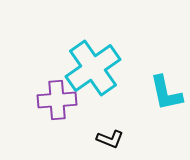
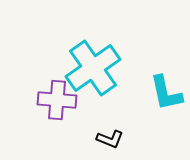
purple cross: rotated 9 degrees clockwise
